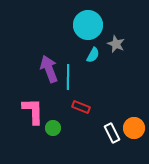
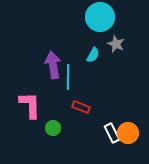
cyan circle: moved 12 px right, 8 px up
purple arrow: moved 4 px right, 4 px up; rotated 12 degrees clockwise
pink L-shape: moved 3 px left, 6 px up
orange circle: moved 6 px left, 5 px down
